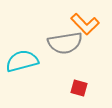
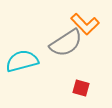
gray semicircle: moved 1 px right; rotated 24 degrees counterclockwise
red square: moved 2 px right
